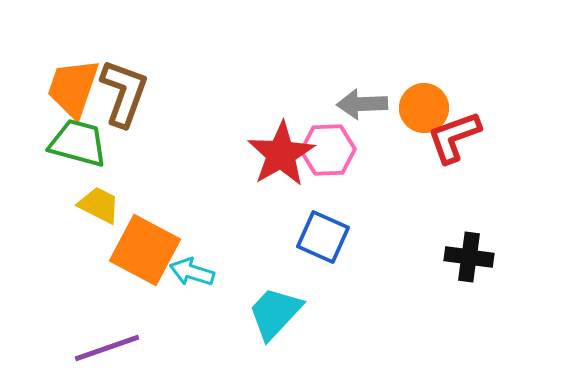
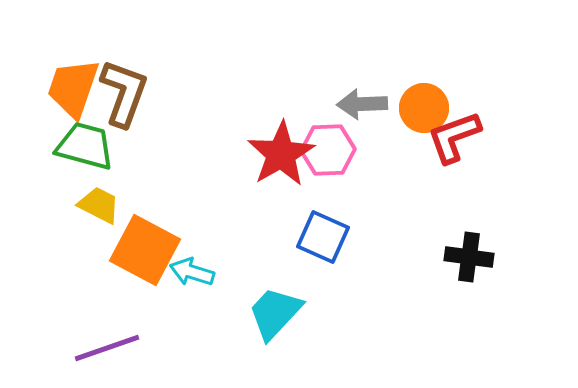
green trapezoid: moved 7 px right, 3 px down
